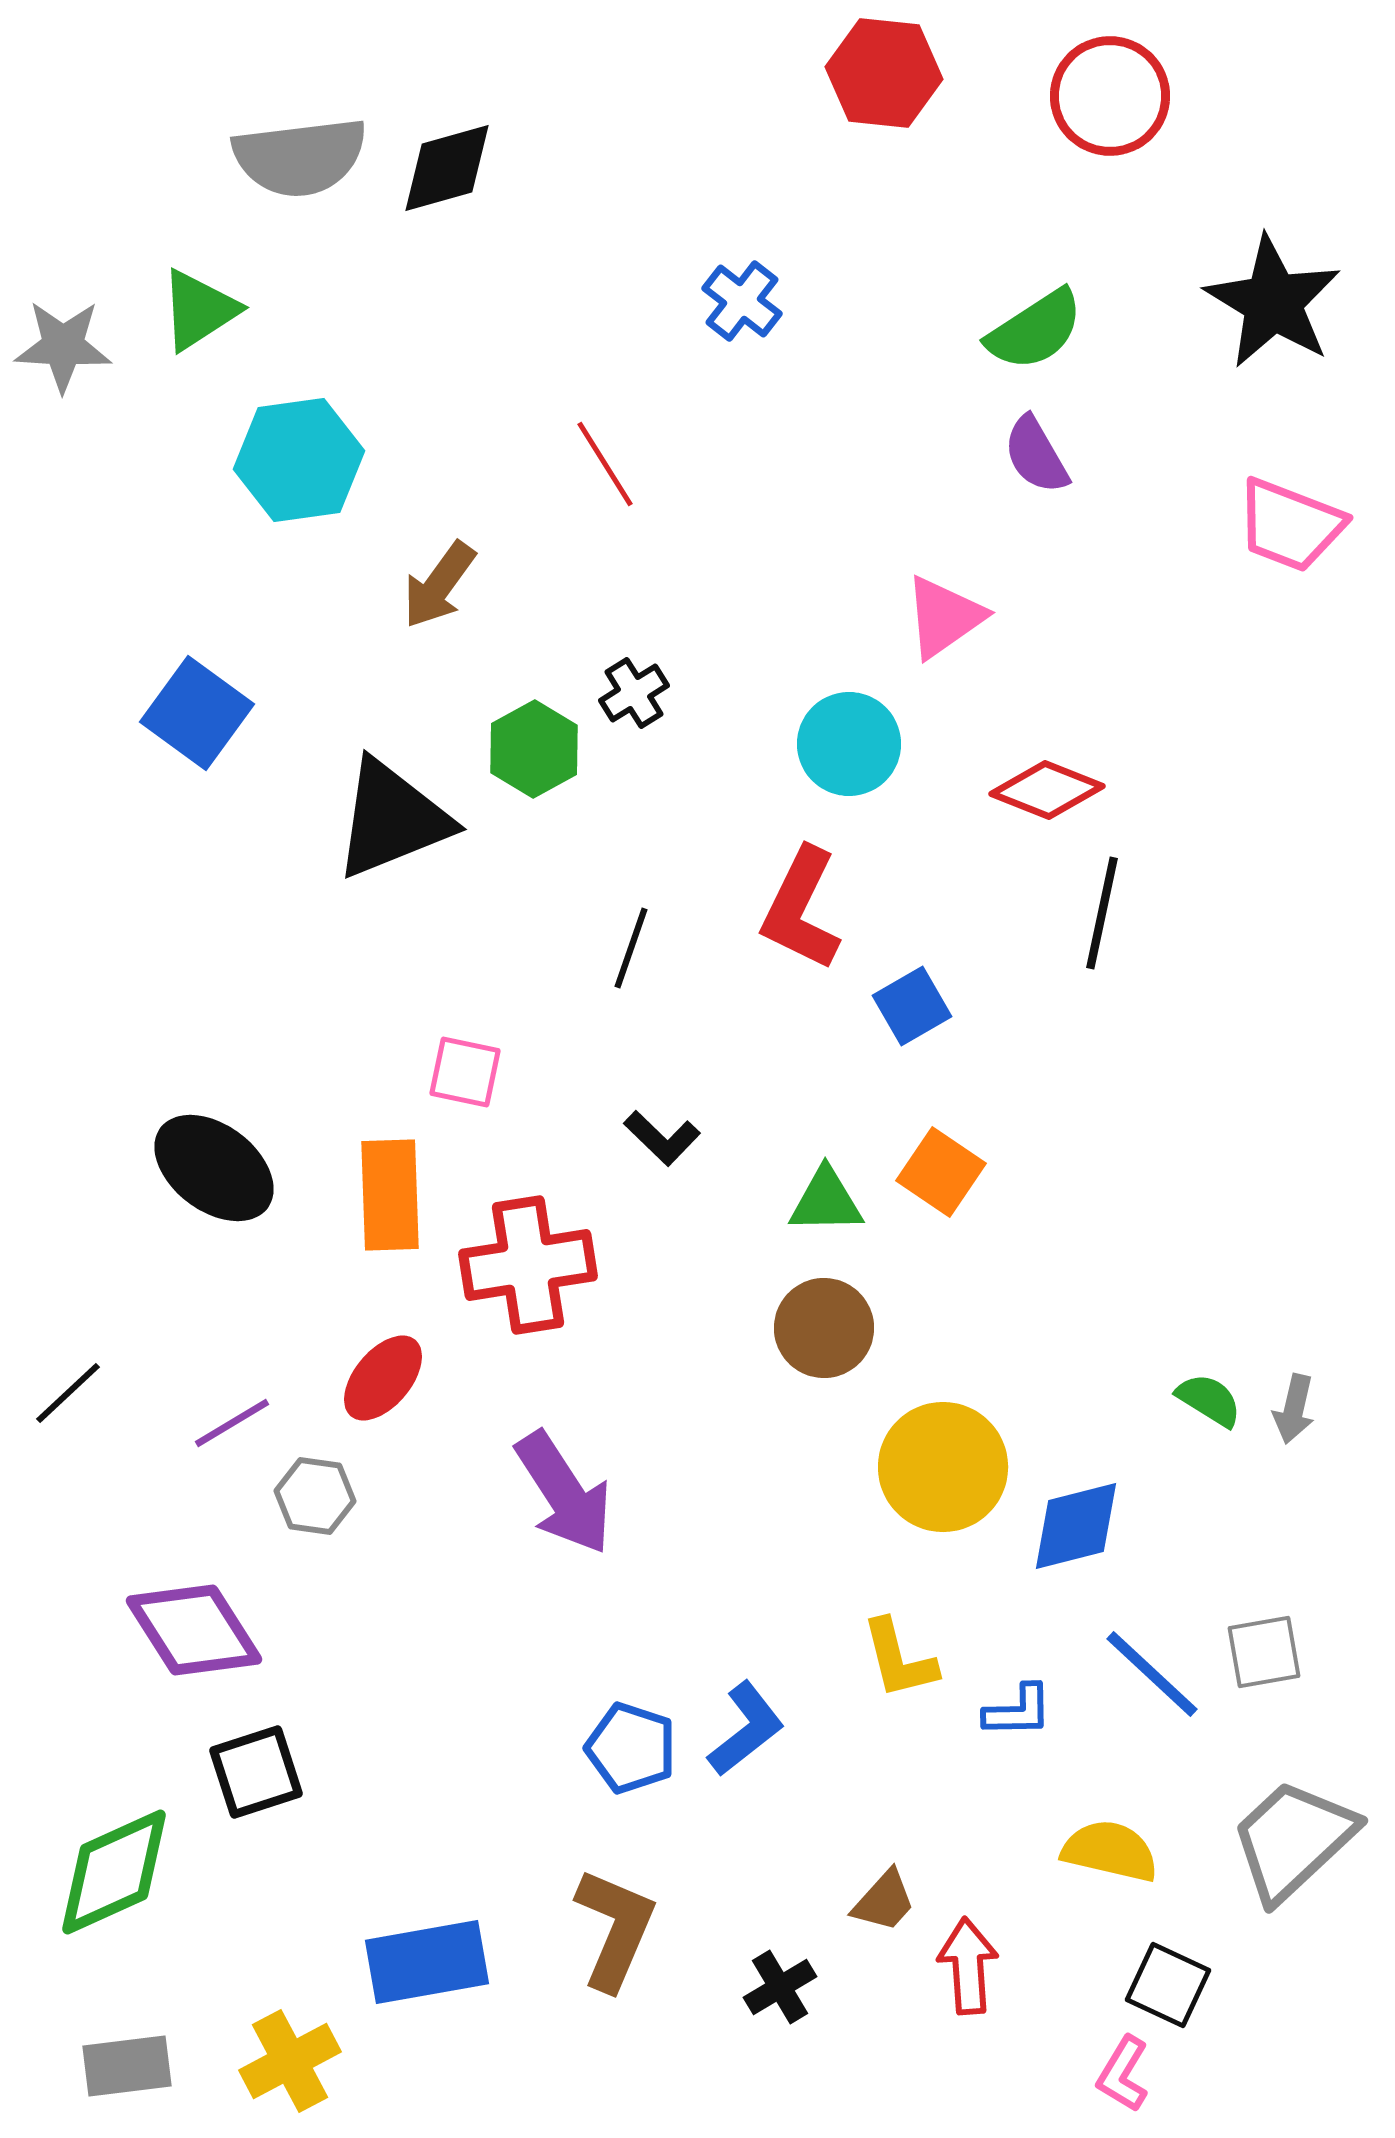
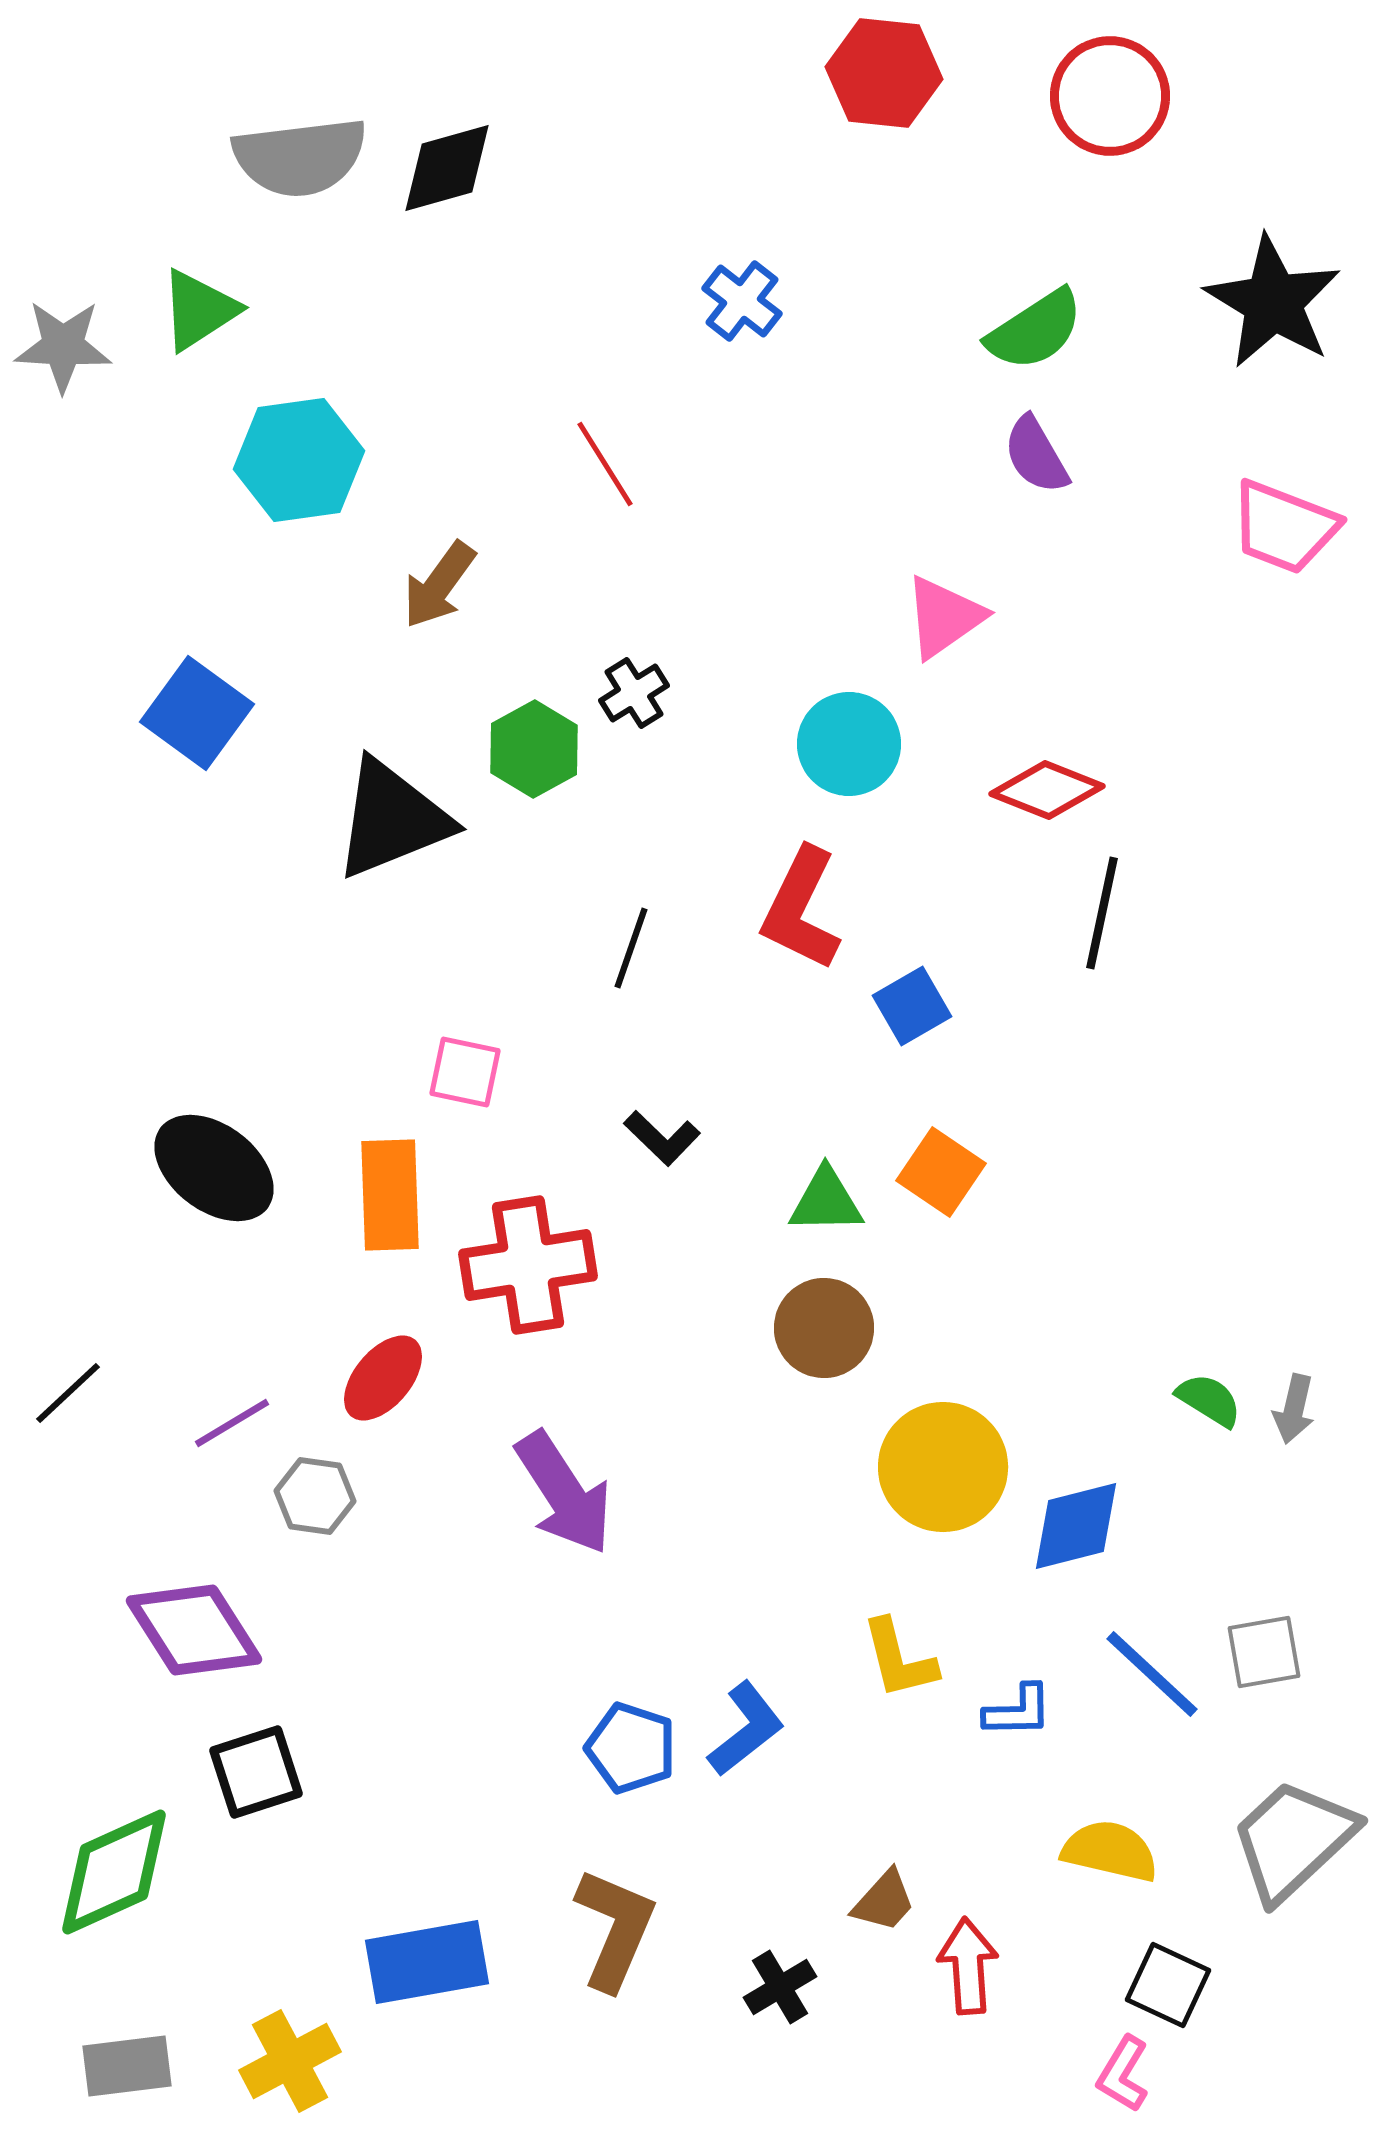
pink trapezoid at (1290, 525): moved 6 px left, 2 px down
